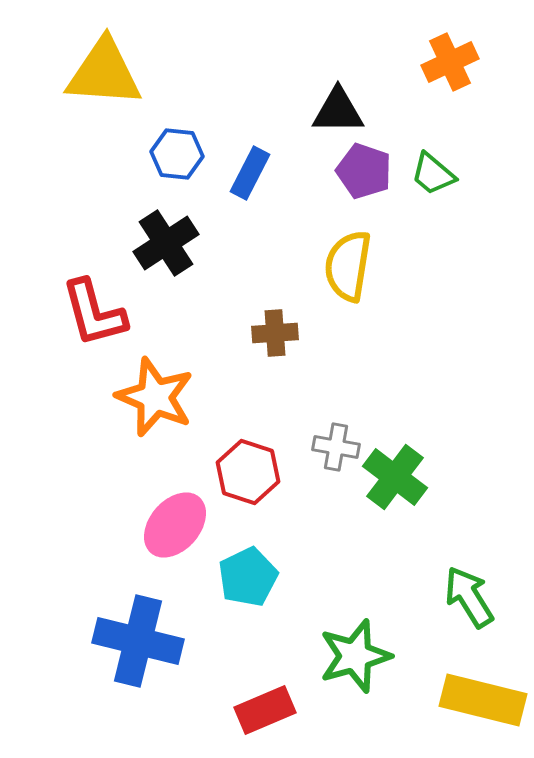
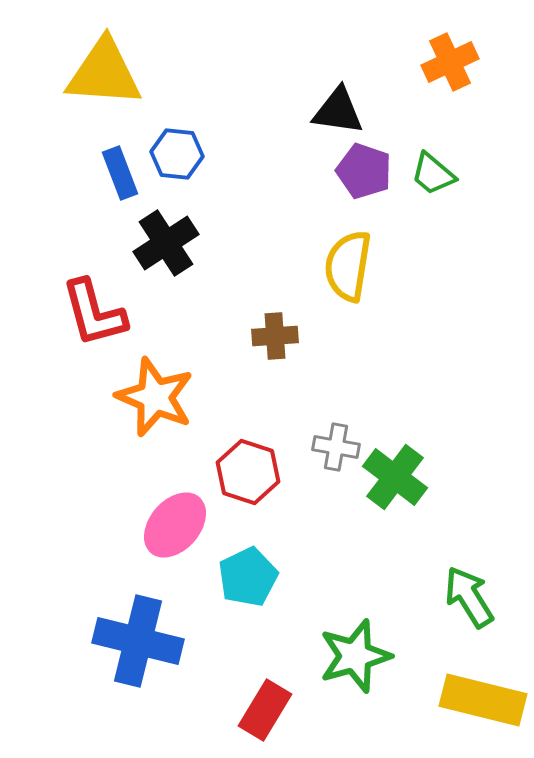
black triangle: rotated 8 degrees clockwise
blue rectangle: moved 130 px left; rotated 48 degrees counterclockwise
brown cross: moved 3 px down
red rectangle: rotated 36 degrees counterclockwise
